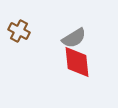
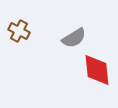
red diamond: moved 20 px right, 8 px down
